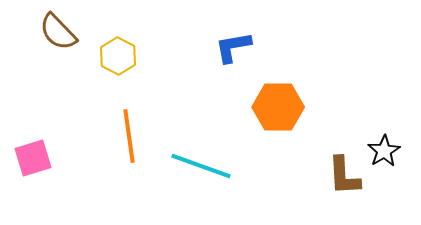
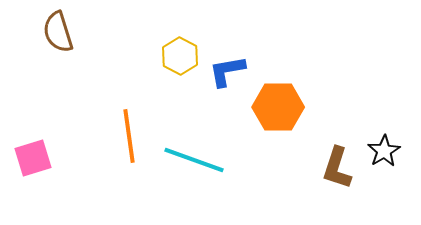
brown semicircle: rotated 27 degrees clockwise
blue L-shape: moved 6 px left, 24 px down
yellow hexagon: moved 62 px right
cyan line: moved 7 px left, 6 px up
brown L-shape: moved 7 px left, 8 px up; rotated 21 degrees clockwise
